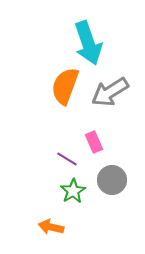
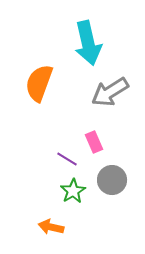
cyan arrow: rotated 6 degrees clockwise
orange semicircle: moved 26 px left, 3 px up
